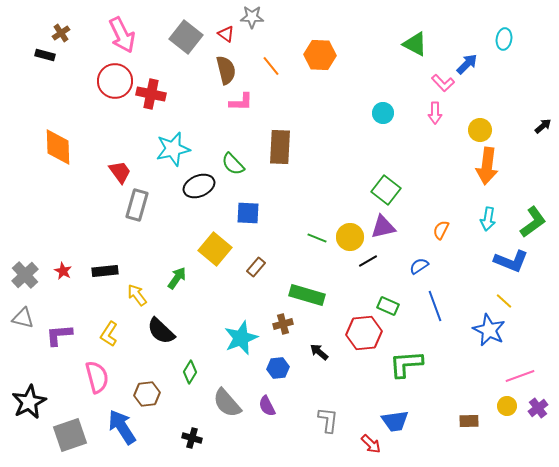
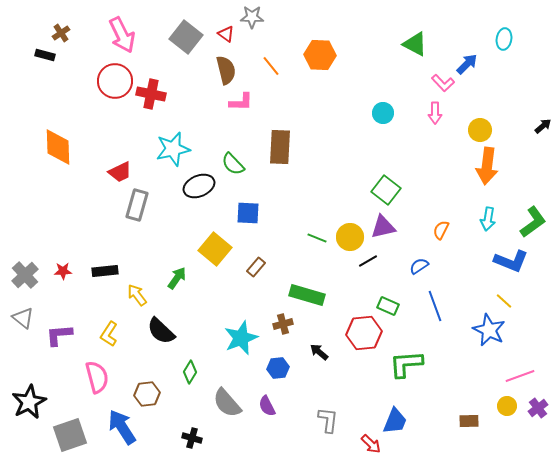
red trapezoid at (120, 172): rotated 100 degrees clockwise
red star at (63, 271): rotated 30 degrees counterclockwise
gray triangle at (23, 318): rotated 25 degrees clockwise
blue trapezoid at (395, 421): rotated 60 degrees counterclockwise
